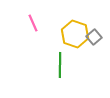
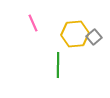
yellow hexagon: rotated 24 degrees counterclockwise
green line: moved 2 px left
